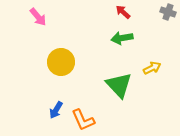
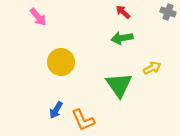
green triangle: rotated 8 degrees clockwise
